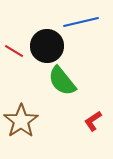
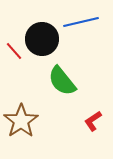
black circle: moved 5 px left, 7 px up
red line: rotated 18 degrees clockwise
